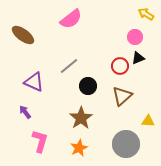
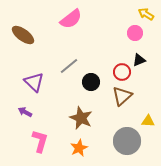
pink circle: moved 4 px up
black triangle: moved 1 px right, 2 px down
red circle: moved 2 px right, 6 px down
purple triangle: rotated 20 degrees clockwise
black circle: moved 3 px right, 4 px up
purple arrow: rotated 24 degrees counterclockwise
brown star: rotated 15 degrees counterclockwise
gray circle: moved 1 px right, 3 px up
